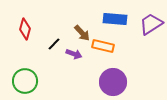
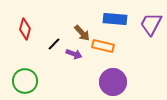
purple trapezoid: rotated 30 degrees counterclockwise
